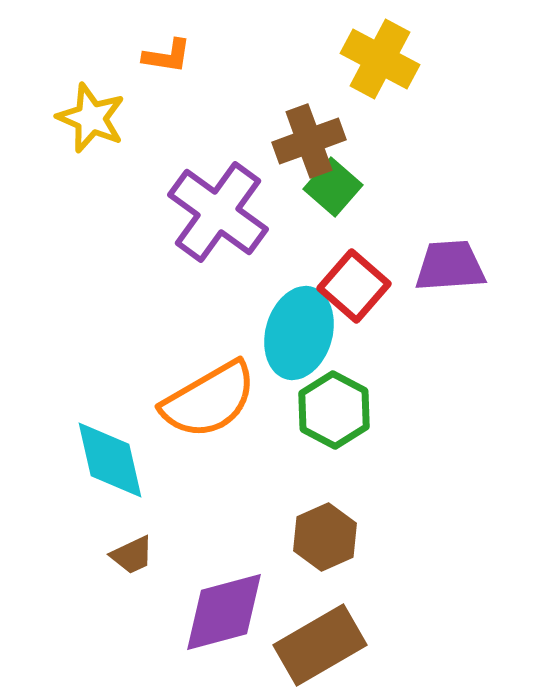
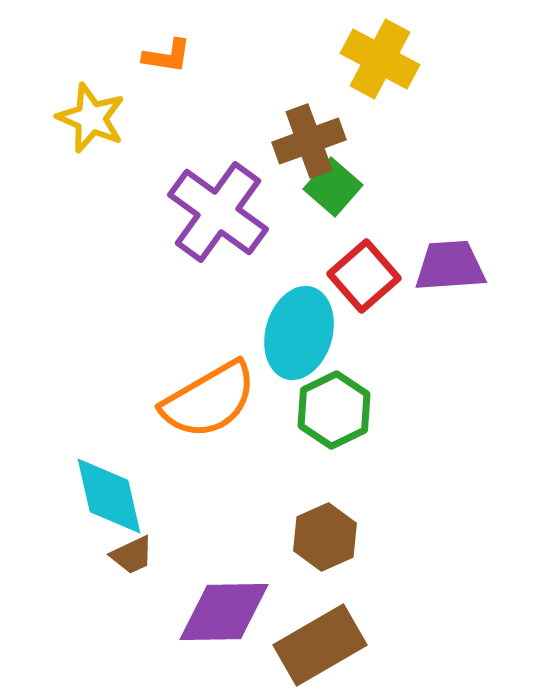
red square: moved 10 px right, 10 px up; rotated 8 degrees clockwise
green hexagon: rotated 6 degrees clockwise
cyan diamond: moved 1 px left, 36 px down
purple diamond: rotated 14 degrees clockwise
